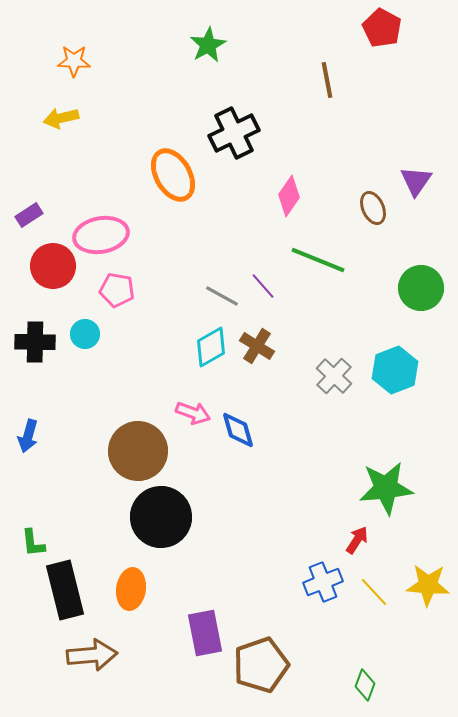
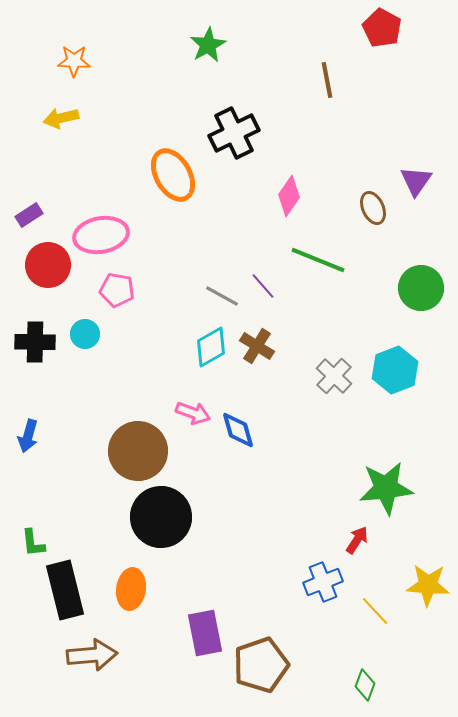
red circle at (53, 266): moved 5 px left, 1 px up
yellow line at (374, 592): moved 1 px right, 19 px down
